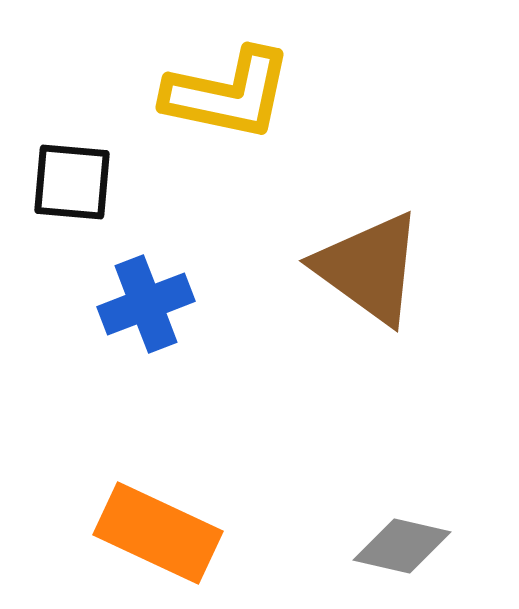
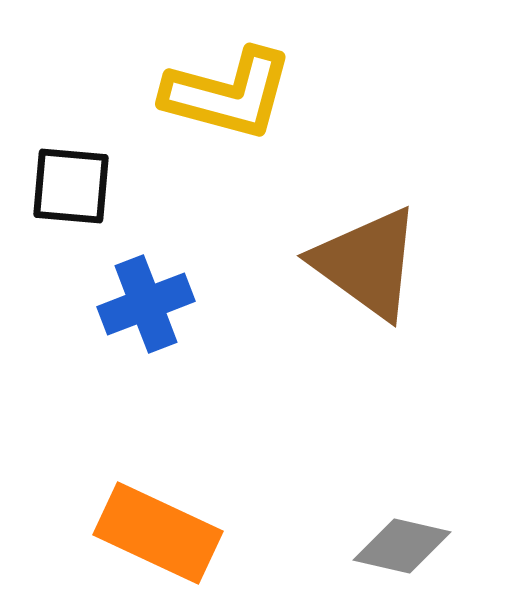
yellow L-shape: rotated 3 degrees clockwise
black square: moved 1 px left, 4 px down
brown triangle: moved 2 px left, 5 px up
